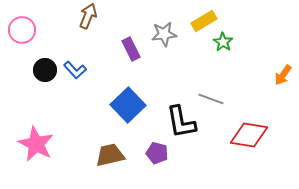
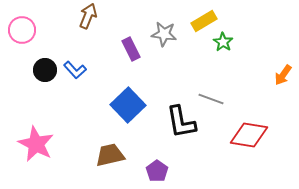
gray star: rotated 15 degrees clockwise
purple pentagon: moved 18 px down; rotated 20 degrees clockwise
